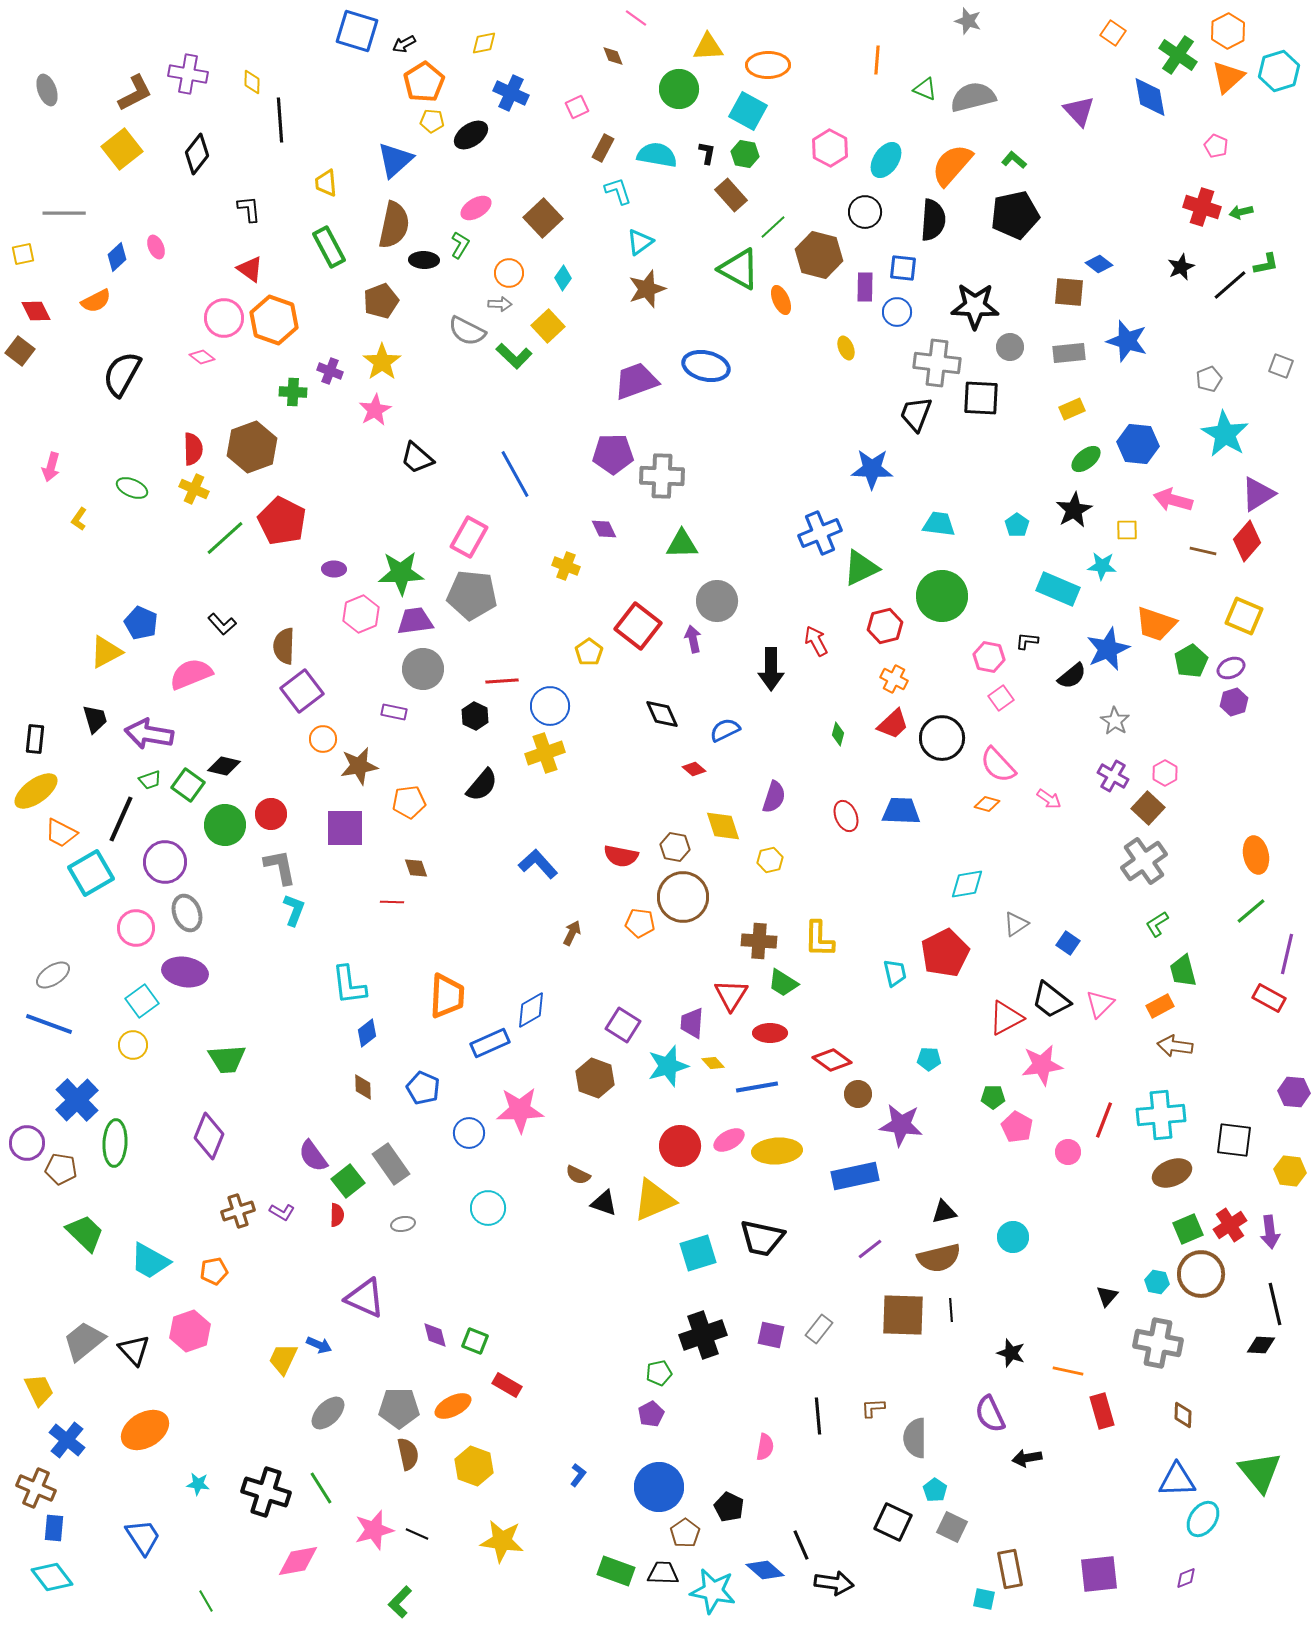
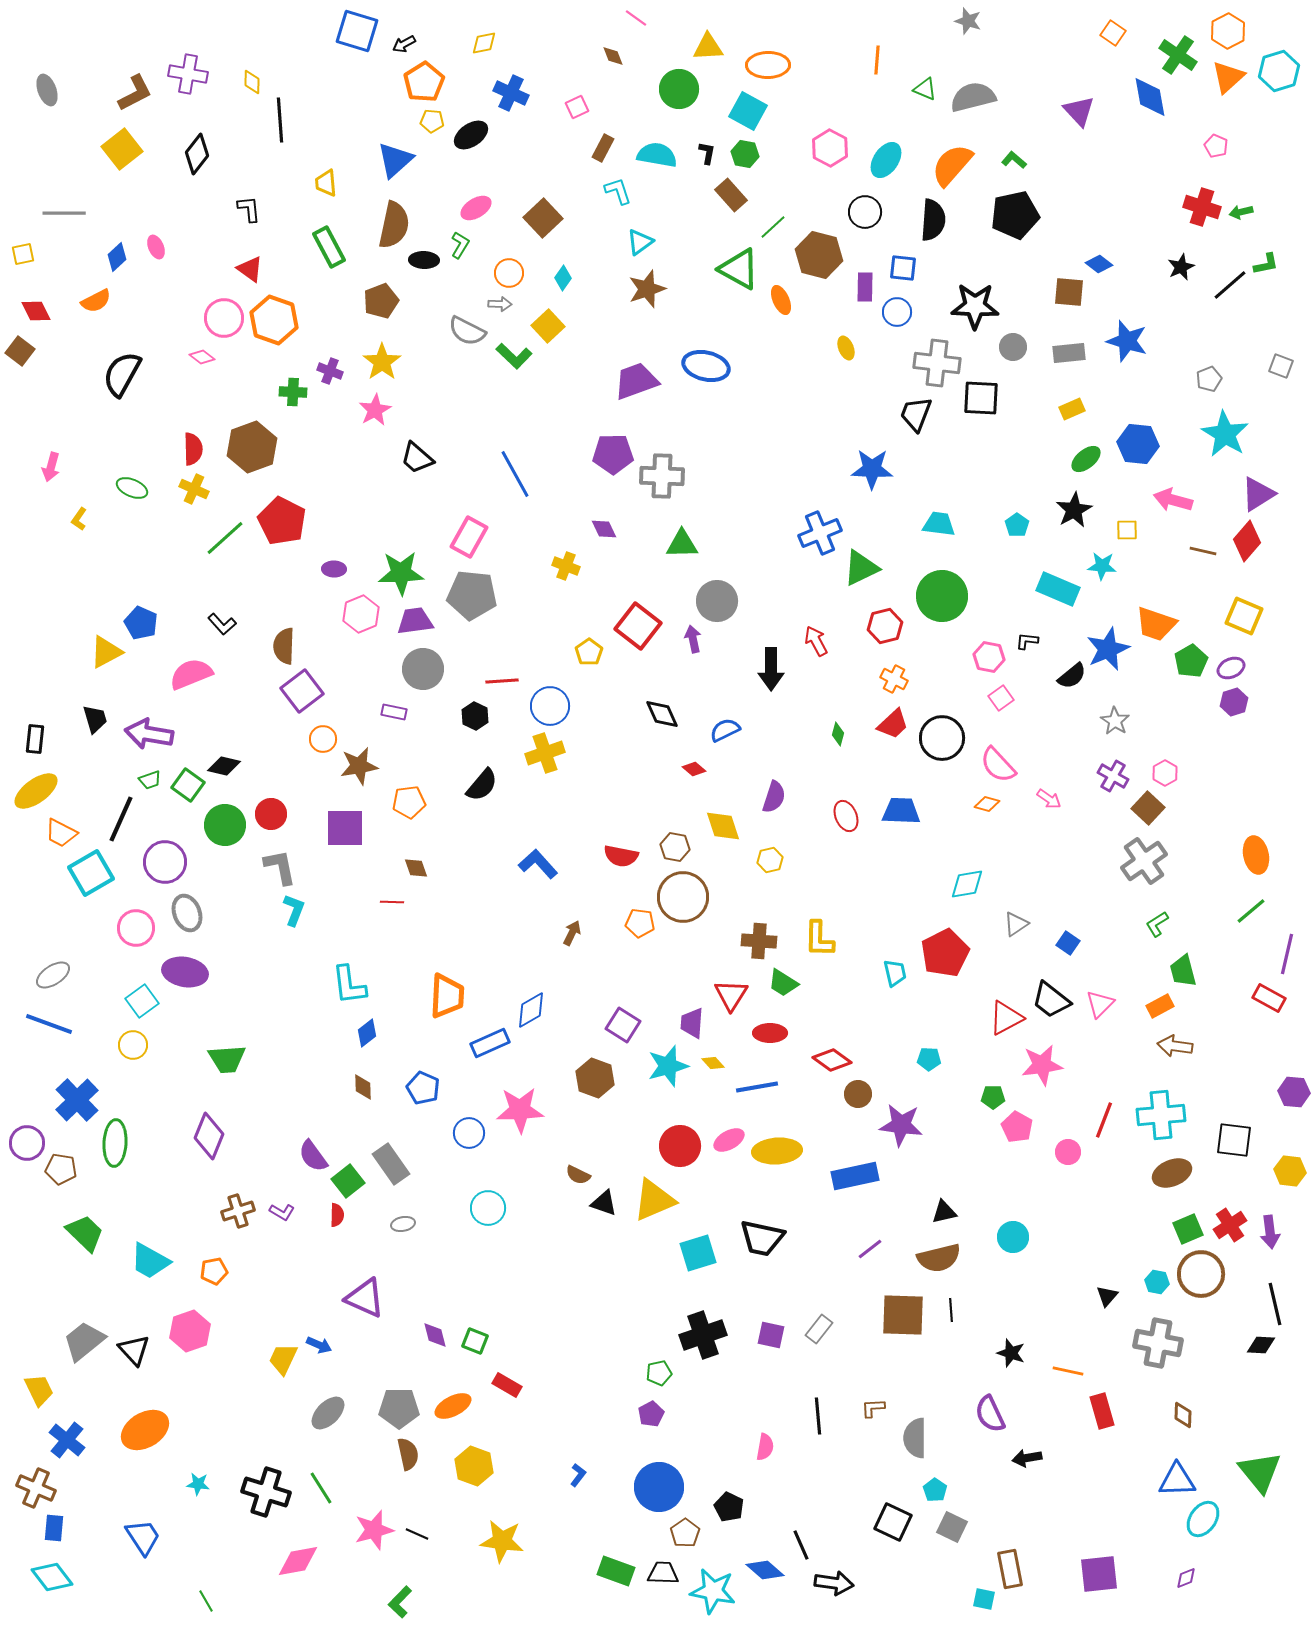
gray circle at (1010, 347): moved 3 px right
